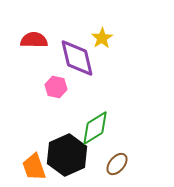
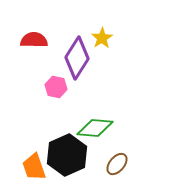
purple diamond: rotated 45 degrees clockwise
green diamond: rotated 36 degrees clockwise
